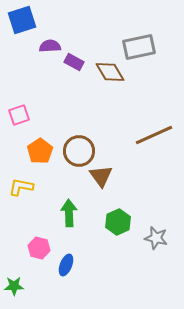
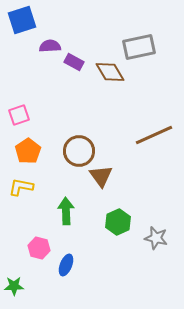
orange pentagon: moved 12 px left
green arrow: moved 3 px left, 2 px up
